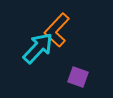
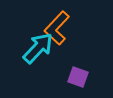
orange L-shape: moved 2 px up
